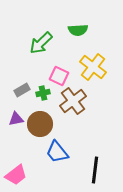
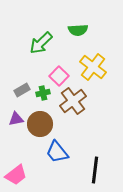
pink square: rotated 18 degrees clockwise
